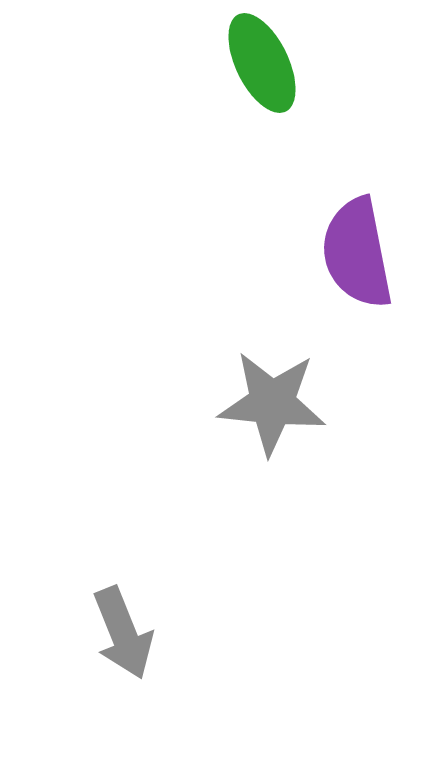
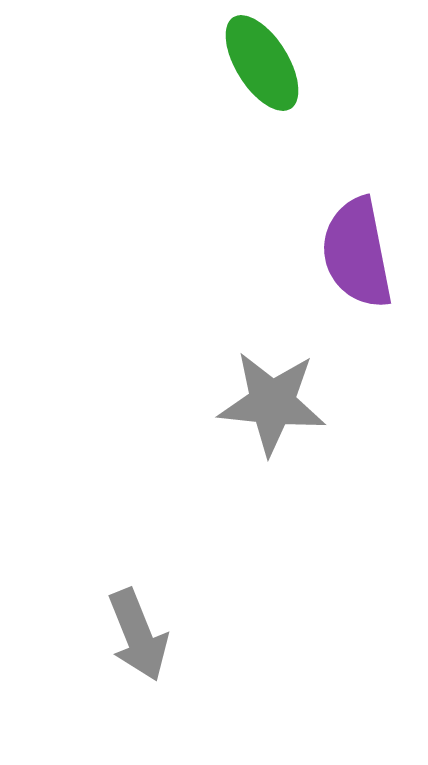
green ellipse: rotated 6 degrees counterclockwise
gray arrow: moved 15 px right, 2 px down
